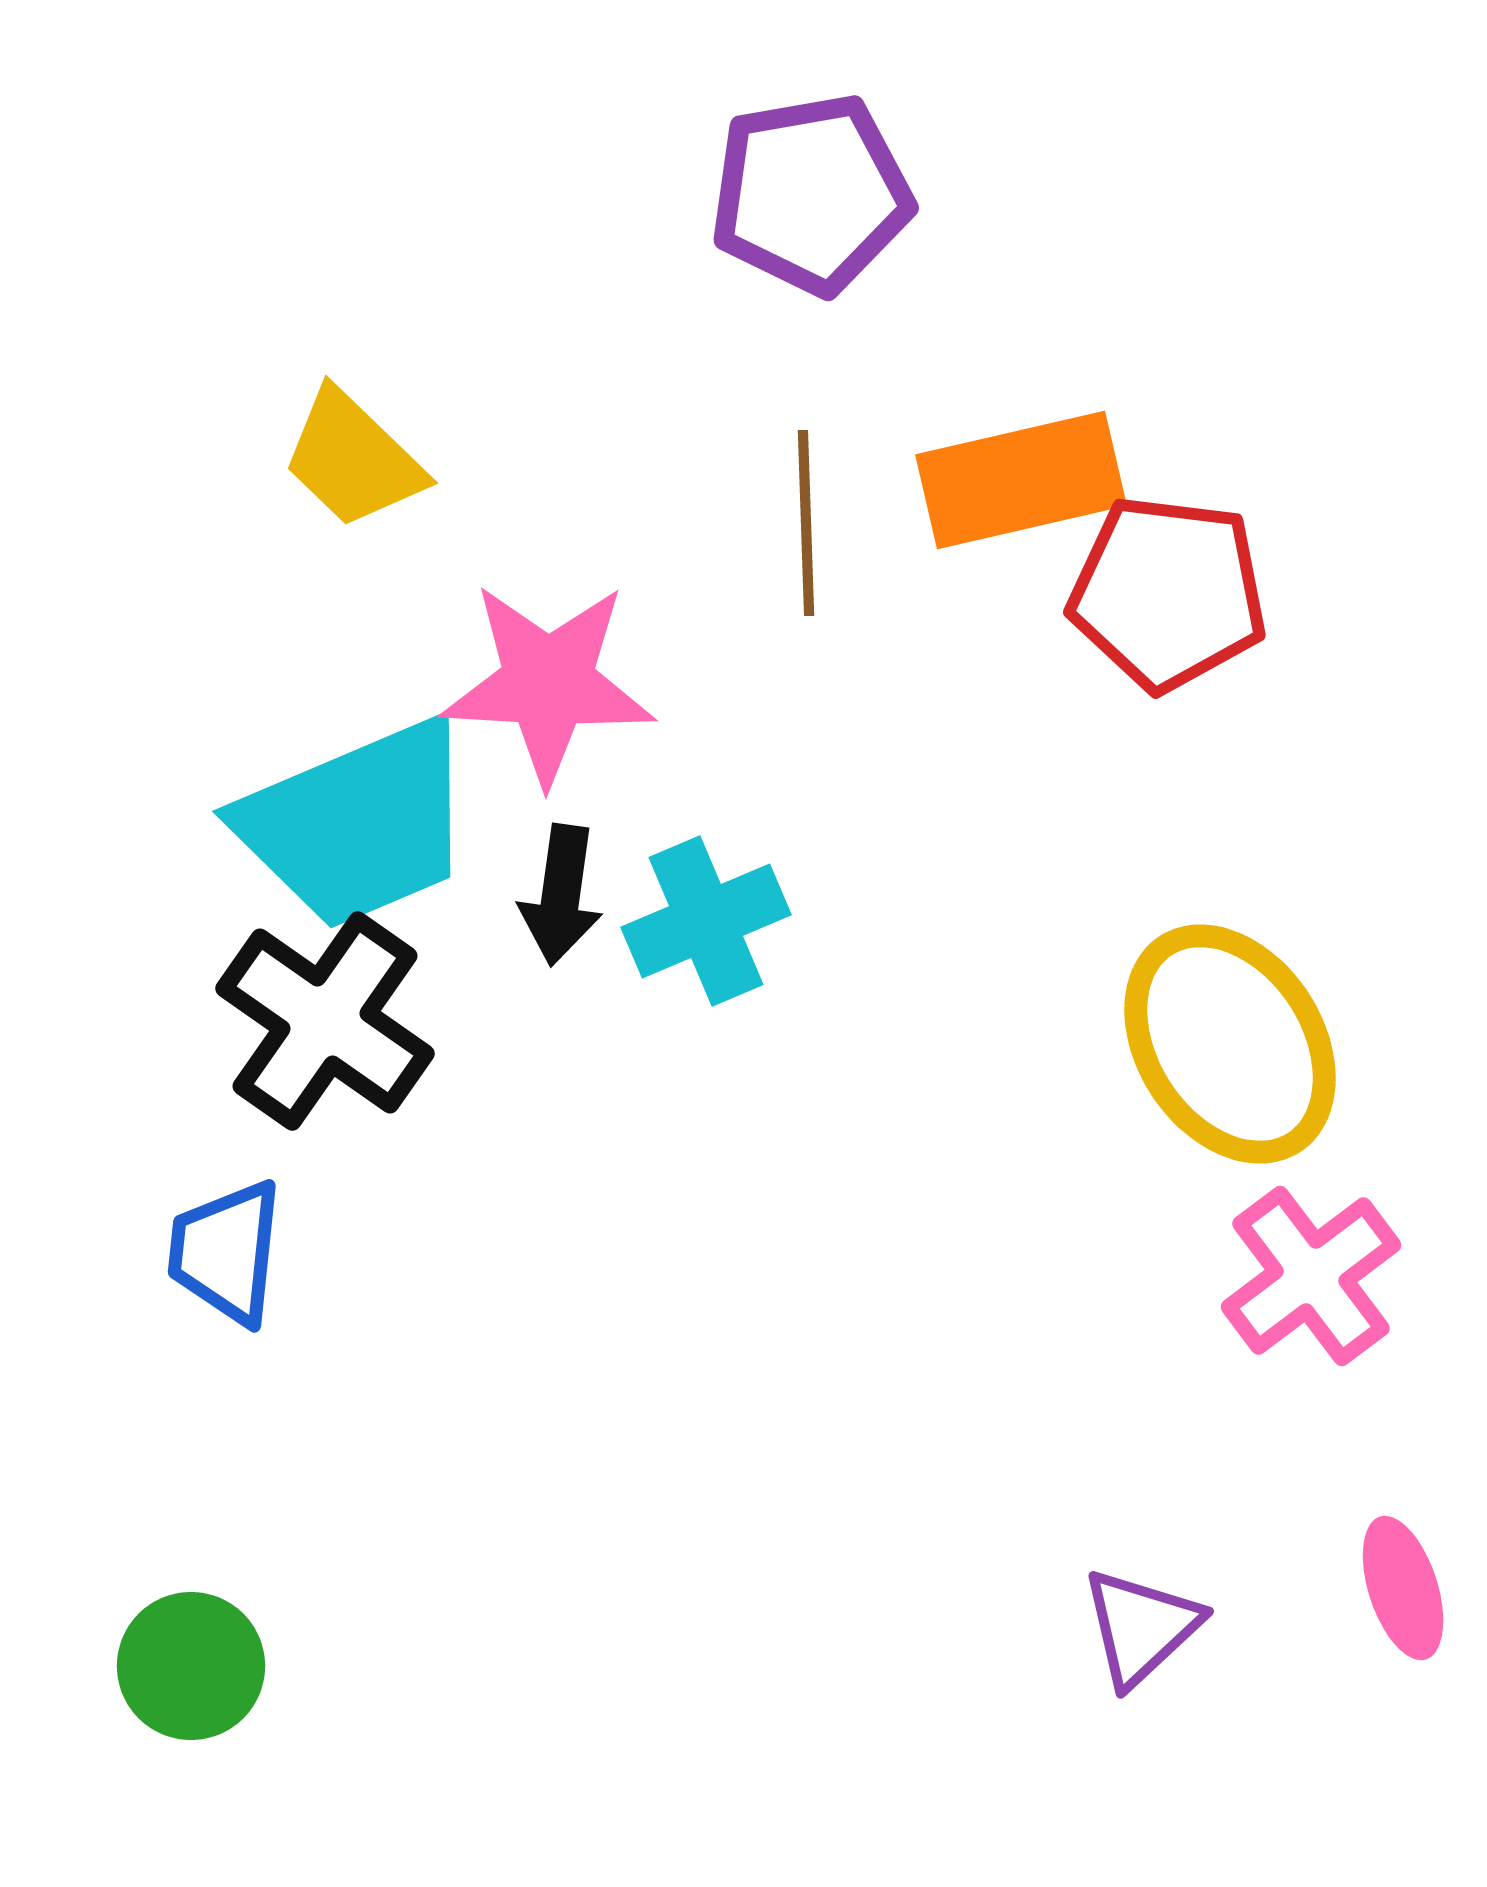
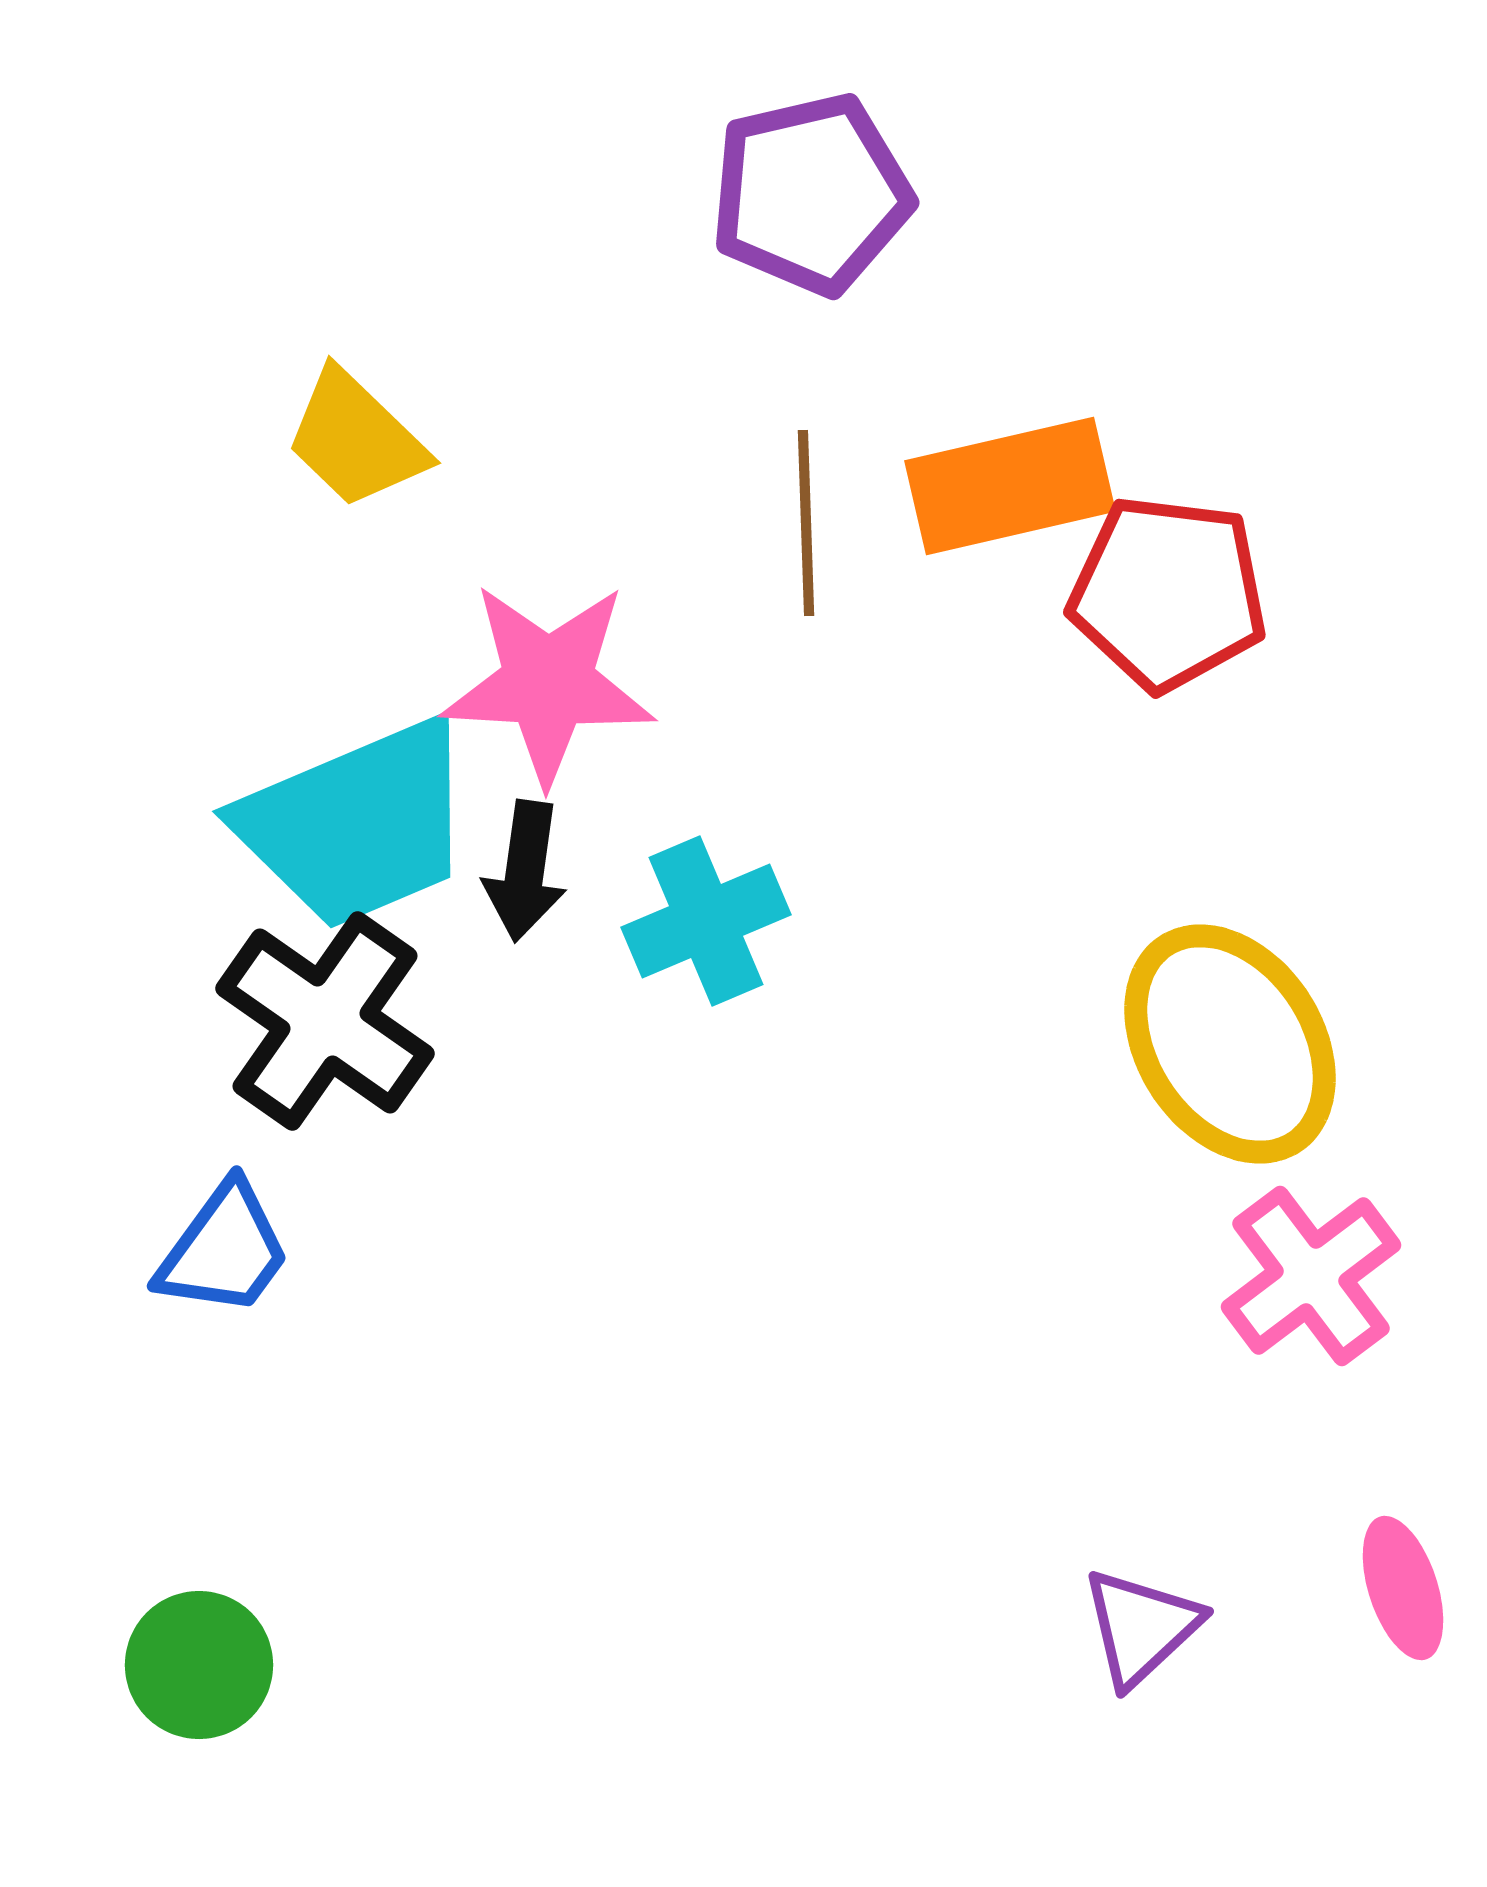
purple pentagon: rotated 3 degrees counterclockwise
yellow trapezoid: moved 3 px right, 20 px up
orange rectangle: moved 11 px left, 6 px down
black arrow: moved 36 px left, 24 px up
blue trapezoid: moved 2 px left, 2 px up; rotated 150 degrees counterclockwise
green circle: moved 8 px right, 1 px up
